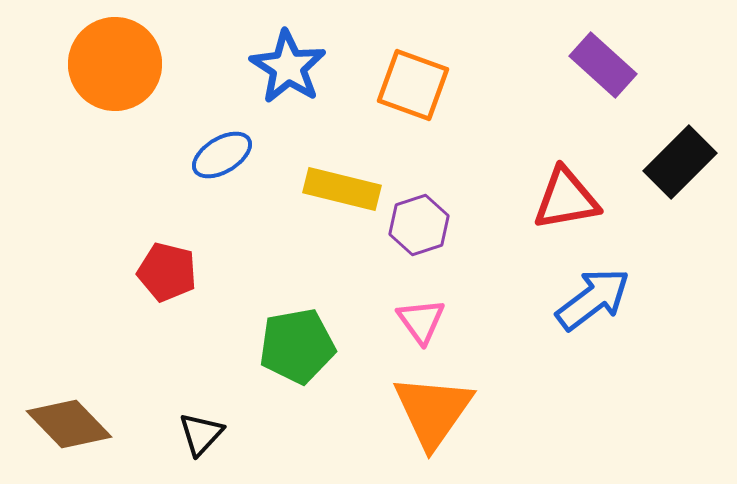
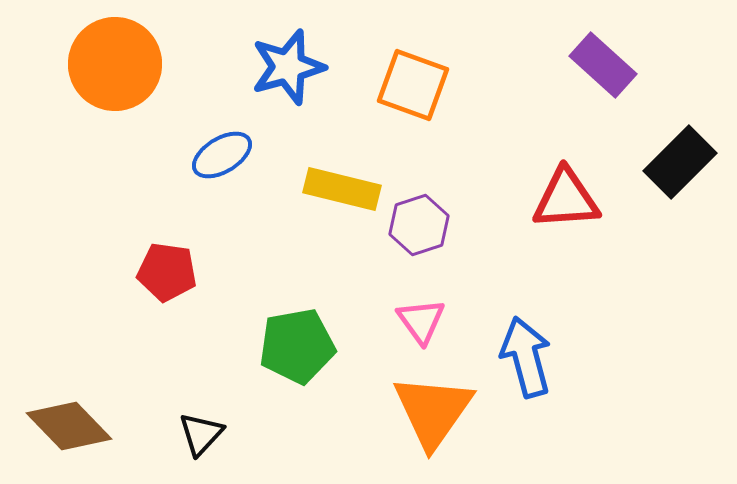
blue star: rotated 24 degrees clockwise
red triangle: rotated 6 degrees clockwise
red pentagon: rotated 6 degrees counterclockwise
blue arrow: moved 67 px left, 58 px down; rotated 68 degrees counterclockwise
brown diamond: moved 2 px down
